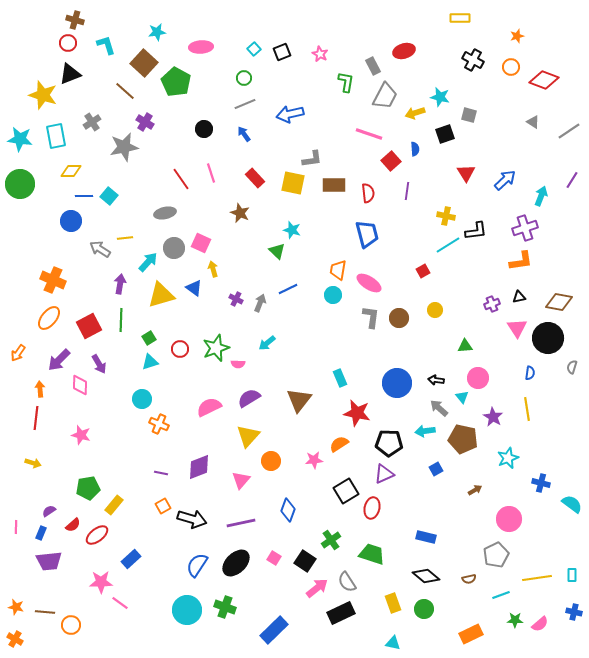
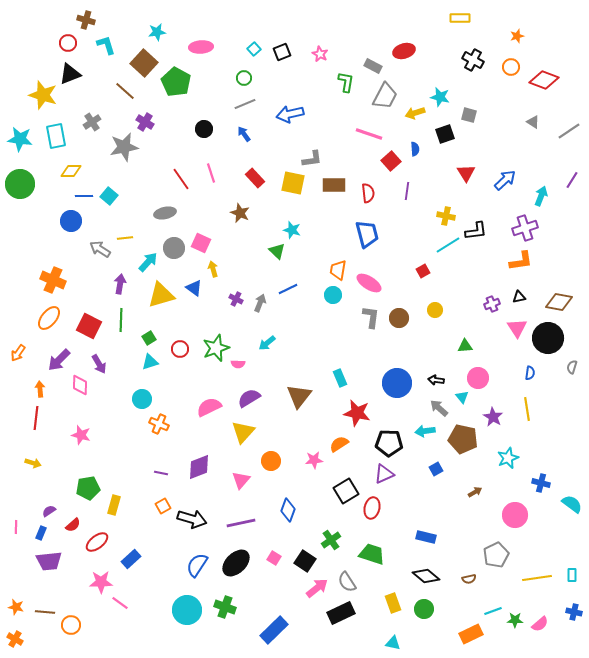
brown cross at (75, 20): moved 11 px right
gray rectangle at (373, 66): rotated 36 degrees counterclockwise
red square at (89, 326): rotated 35 degrees counterclockwise
brown triangle at (299, 400): moved 4 px up
yellow triangle at (248, 436): moved 5 px left, 4 px up
brown arrow at (475, 490): moved 2 px down
yellow rectangle at (114, 505): rotated 24 degrees counterclockwise
pink circle at (509, 519): moved 6 px right, 4 px up
red ellipse at (97, 535): moved 7 px down
cyan line at (501, 595): moved 8 px left, 16 px down
